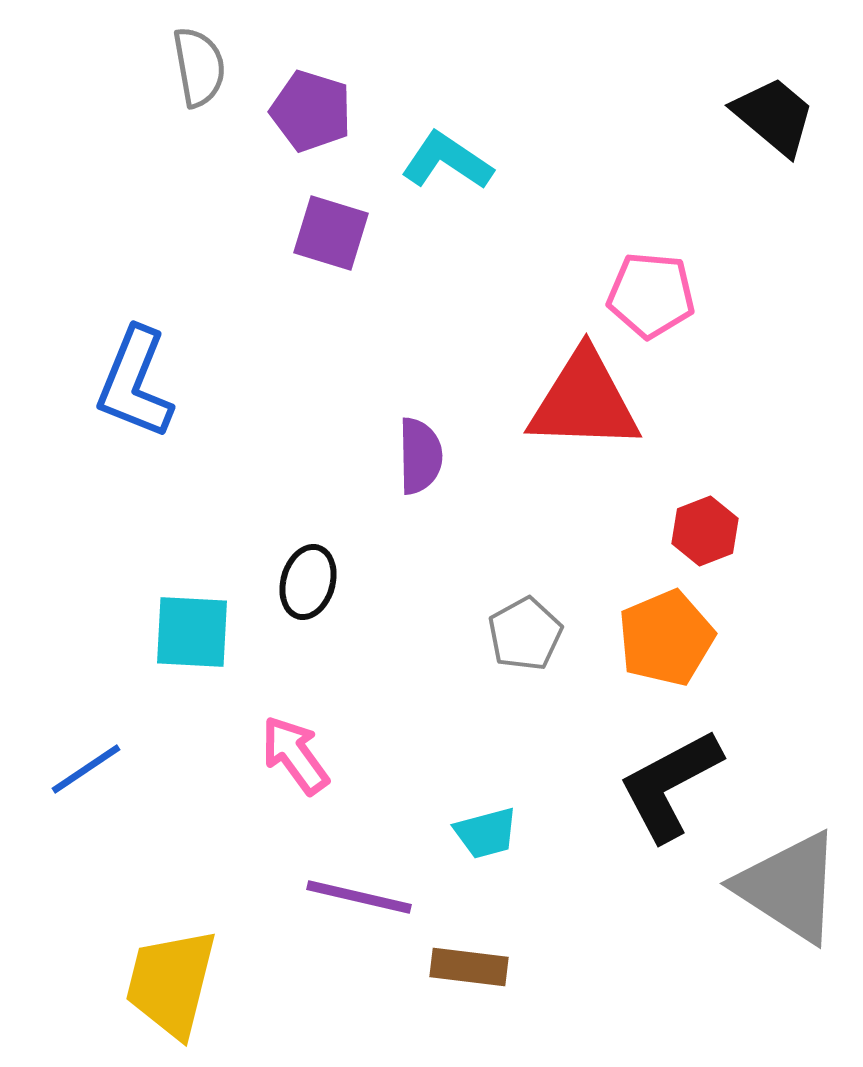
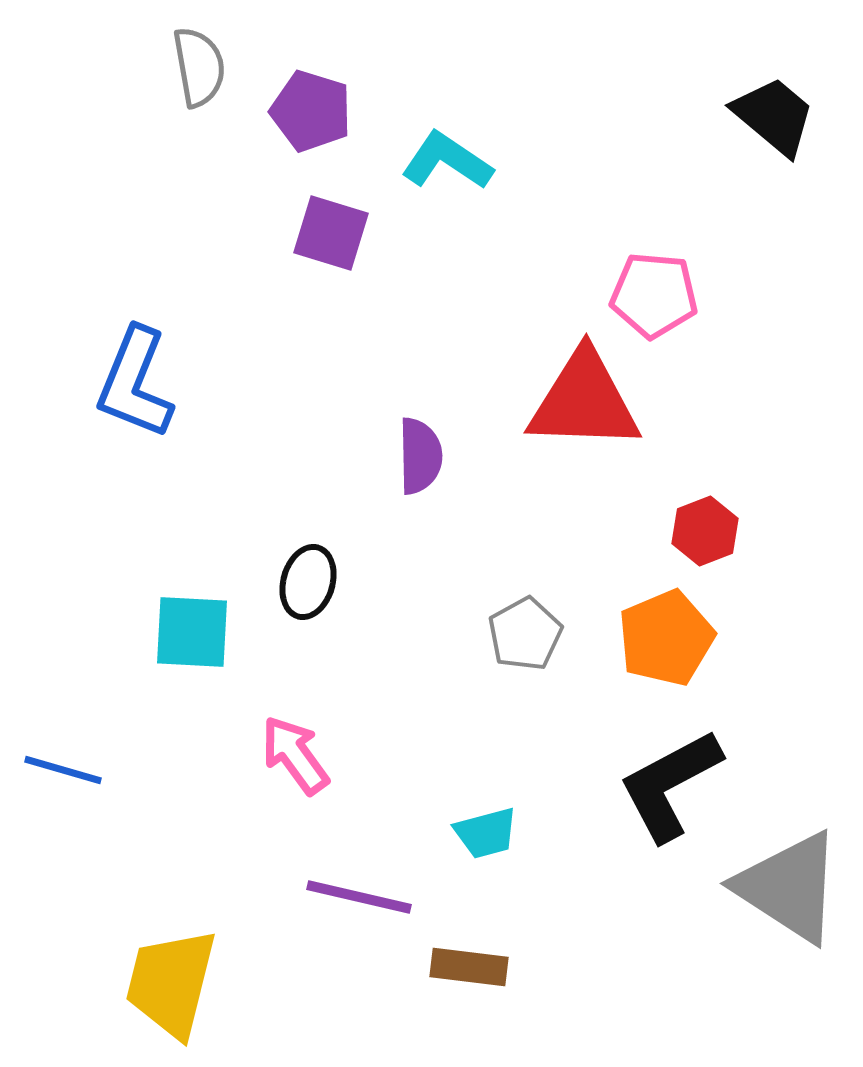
pink pentagon: moved 3 px right
blue line: moved 23 px left, 1 px down; rotated 50 degrees clockwise
